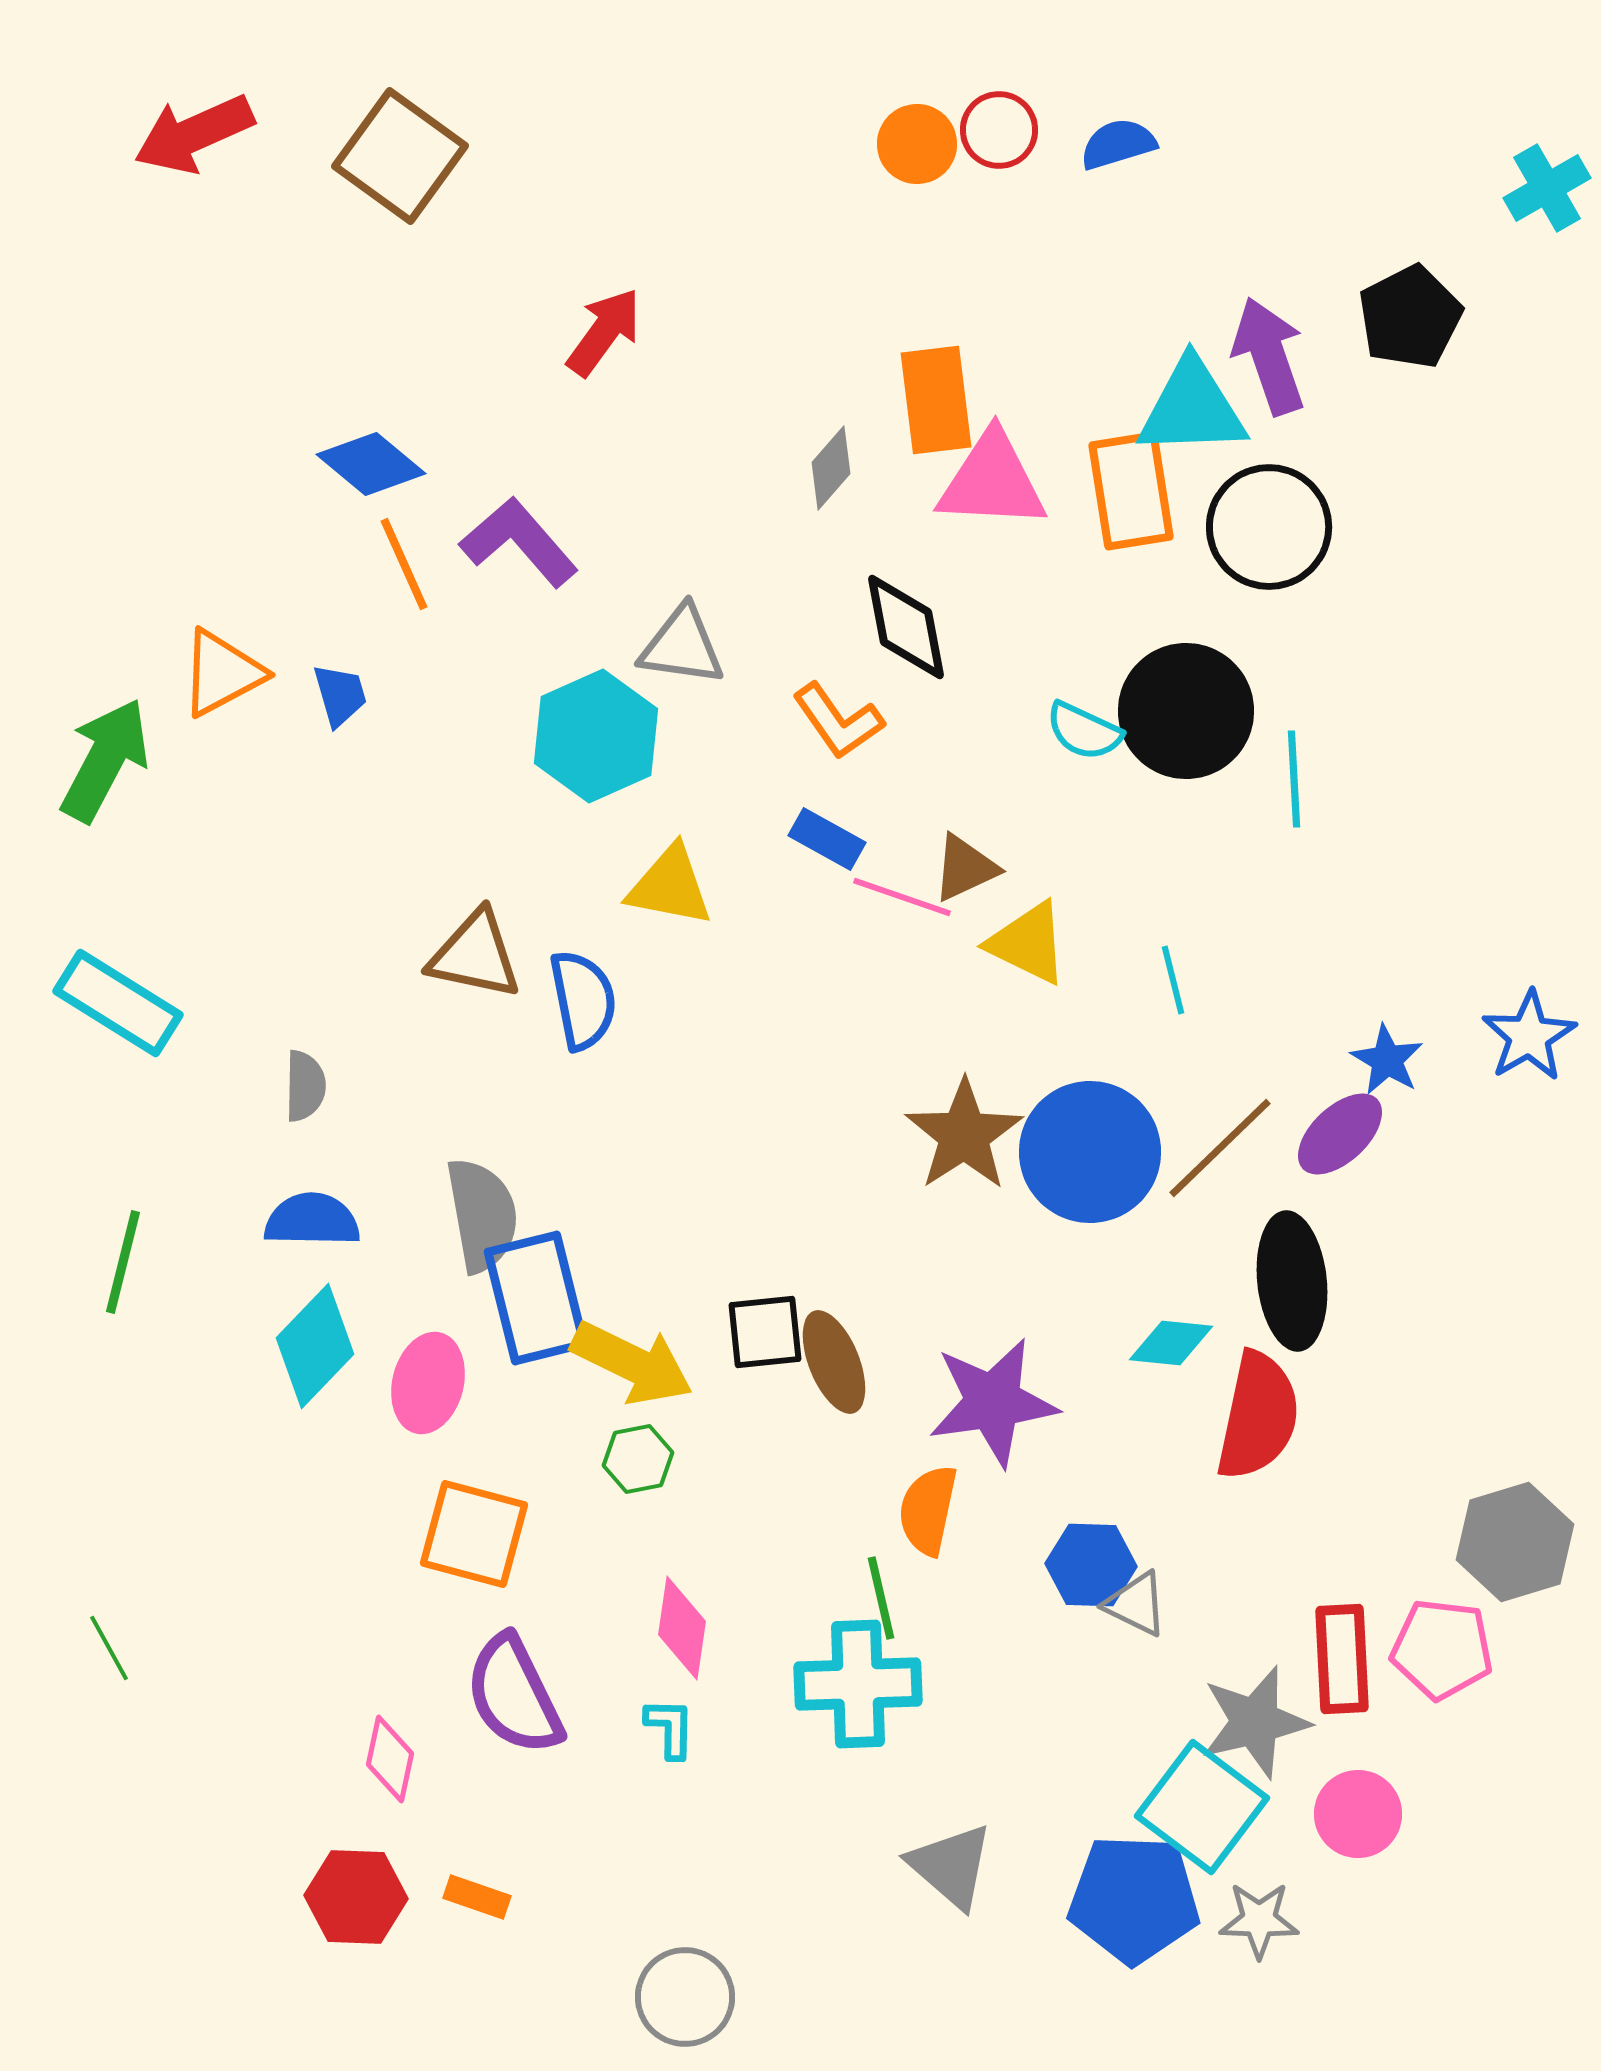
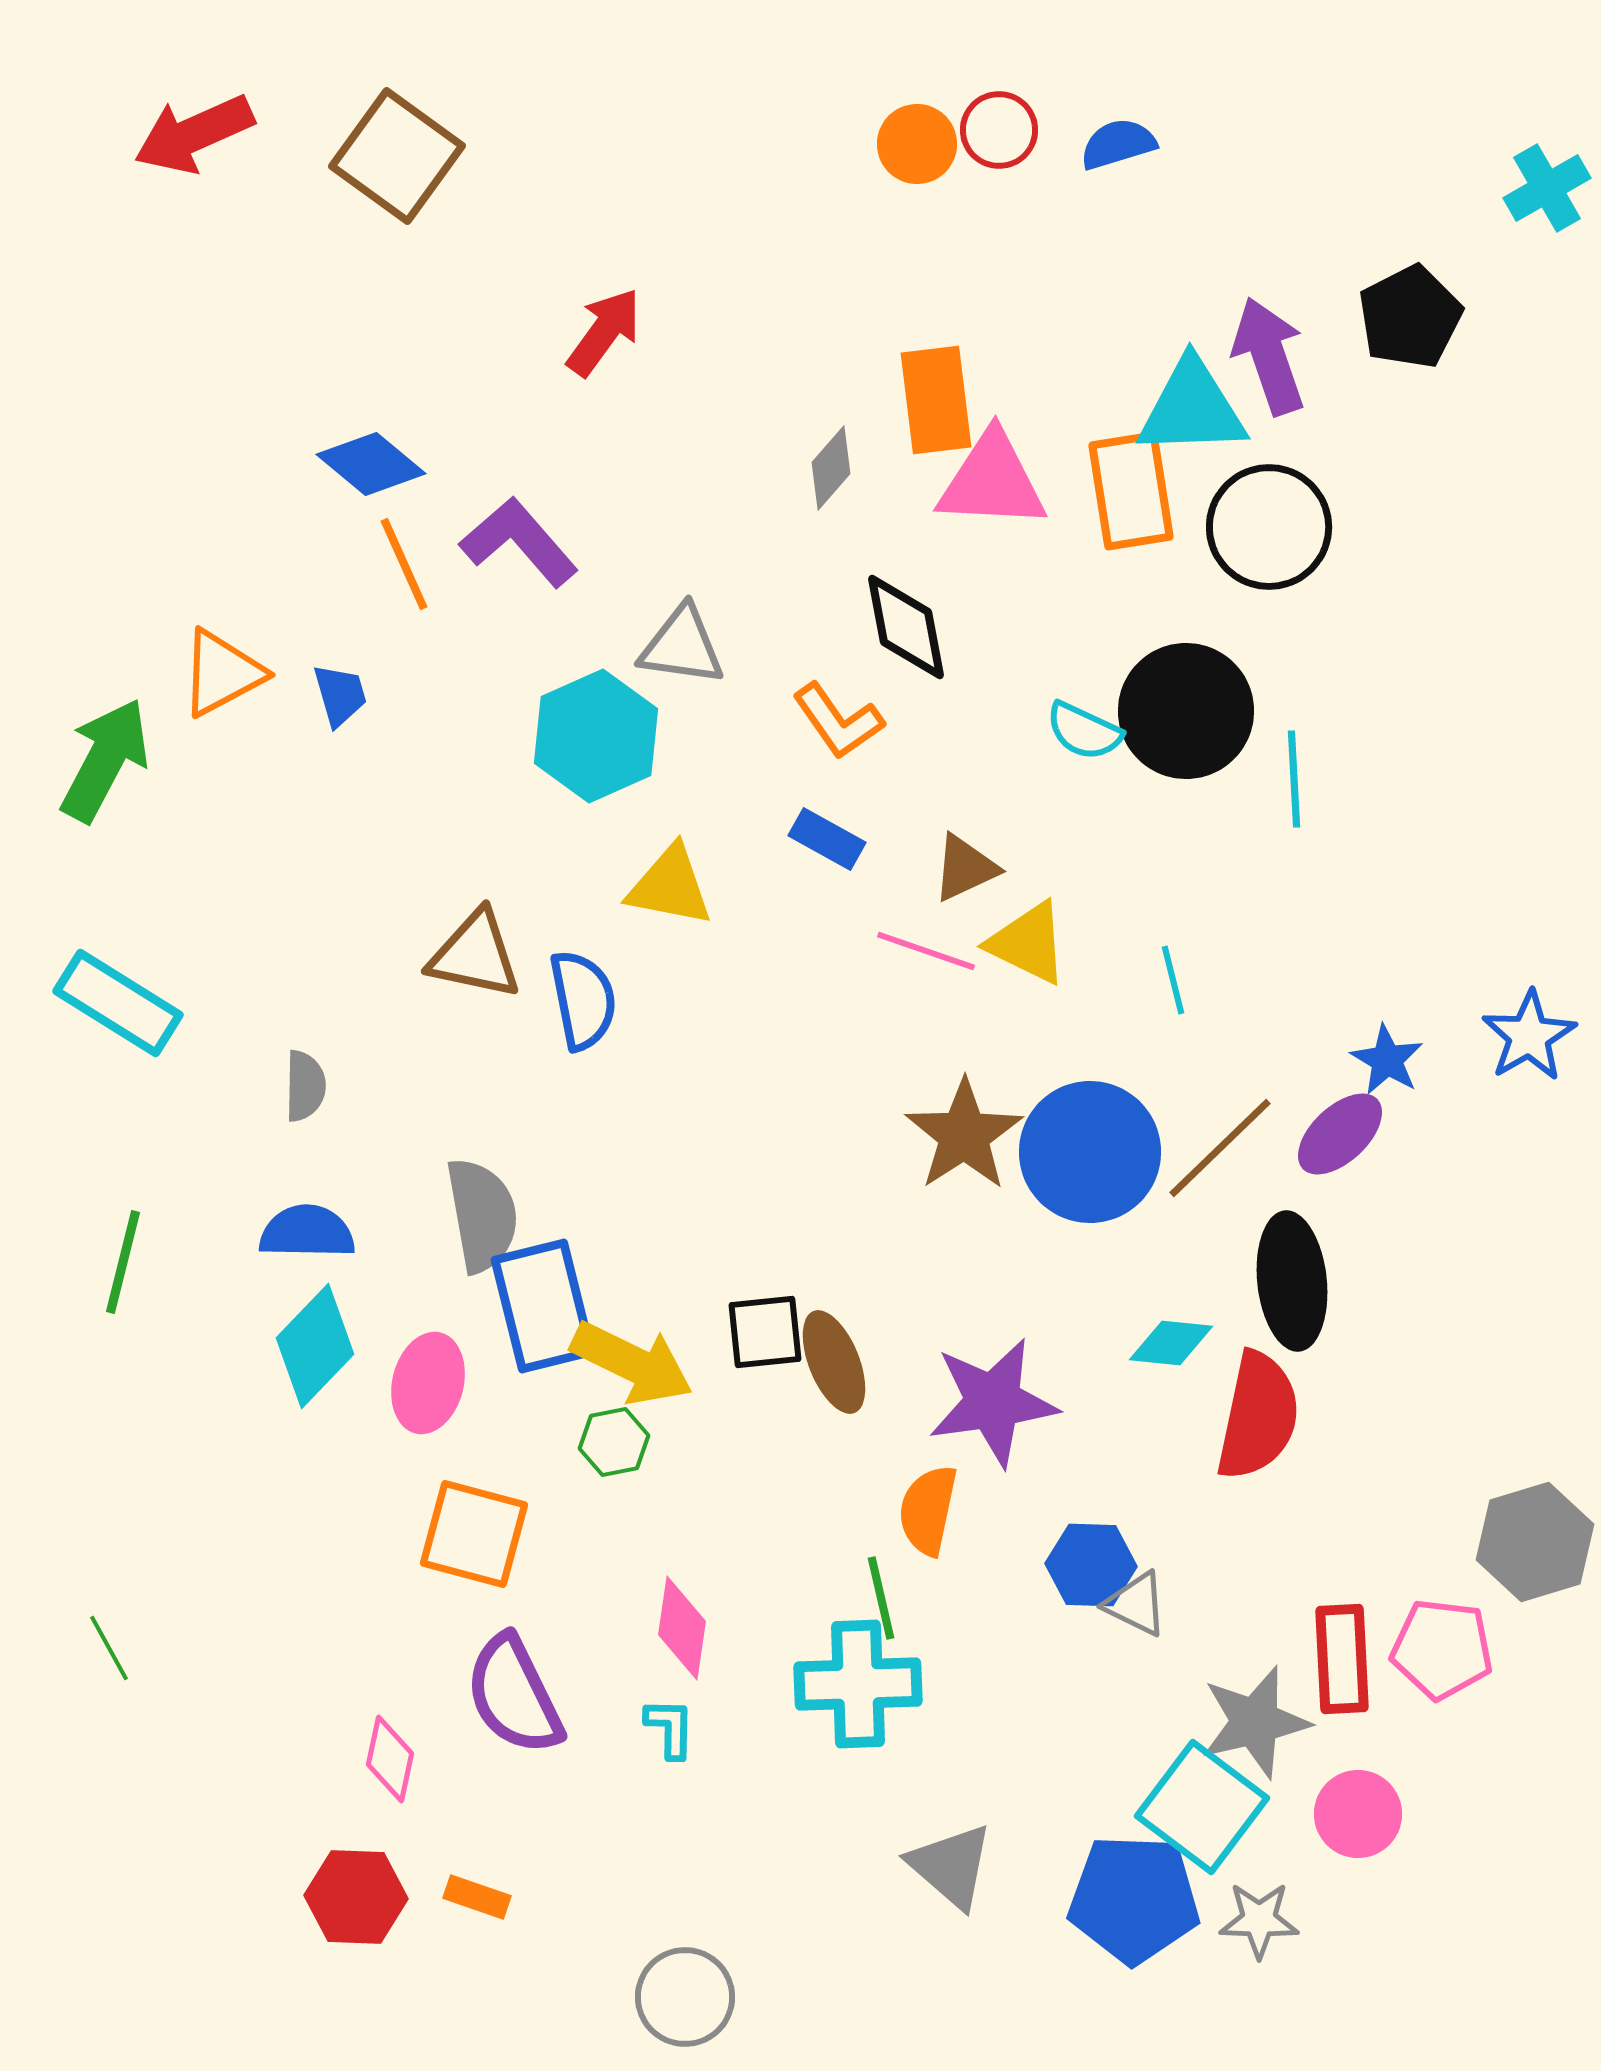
brown square at (400, 156): moved 3 px left
pink line at (902, 897): moved 24 px right, 54 px down
blue semicircle at (312, 1220): moved 5 px left, 12 px down
blue rectangle at (536, 1298): moved 7 px right, 8 px down
green hexagon at (638, 1459): moved 24 px left, 17 px up
gray hexagon at (1515, 1542): moved 20 px right
